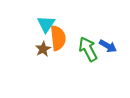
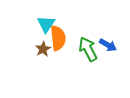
blue arrow: moved 1 px up
